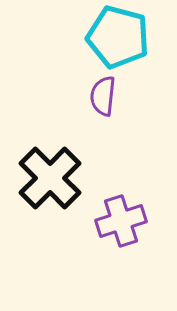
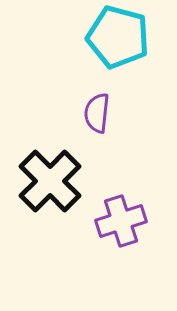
purple semicircle: moved 6 px left, 17 px down
black cross: moved 3 px down
